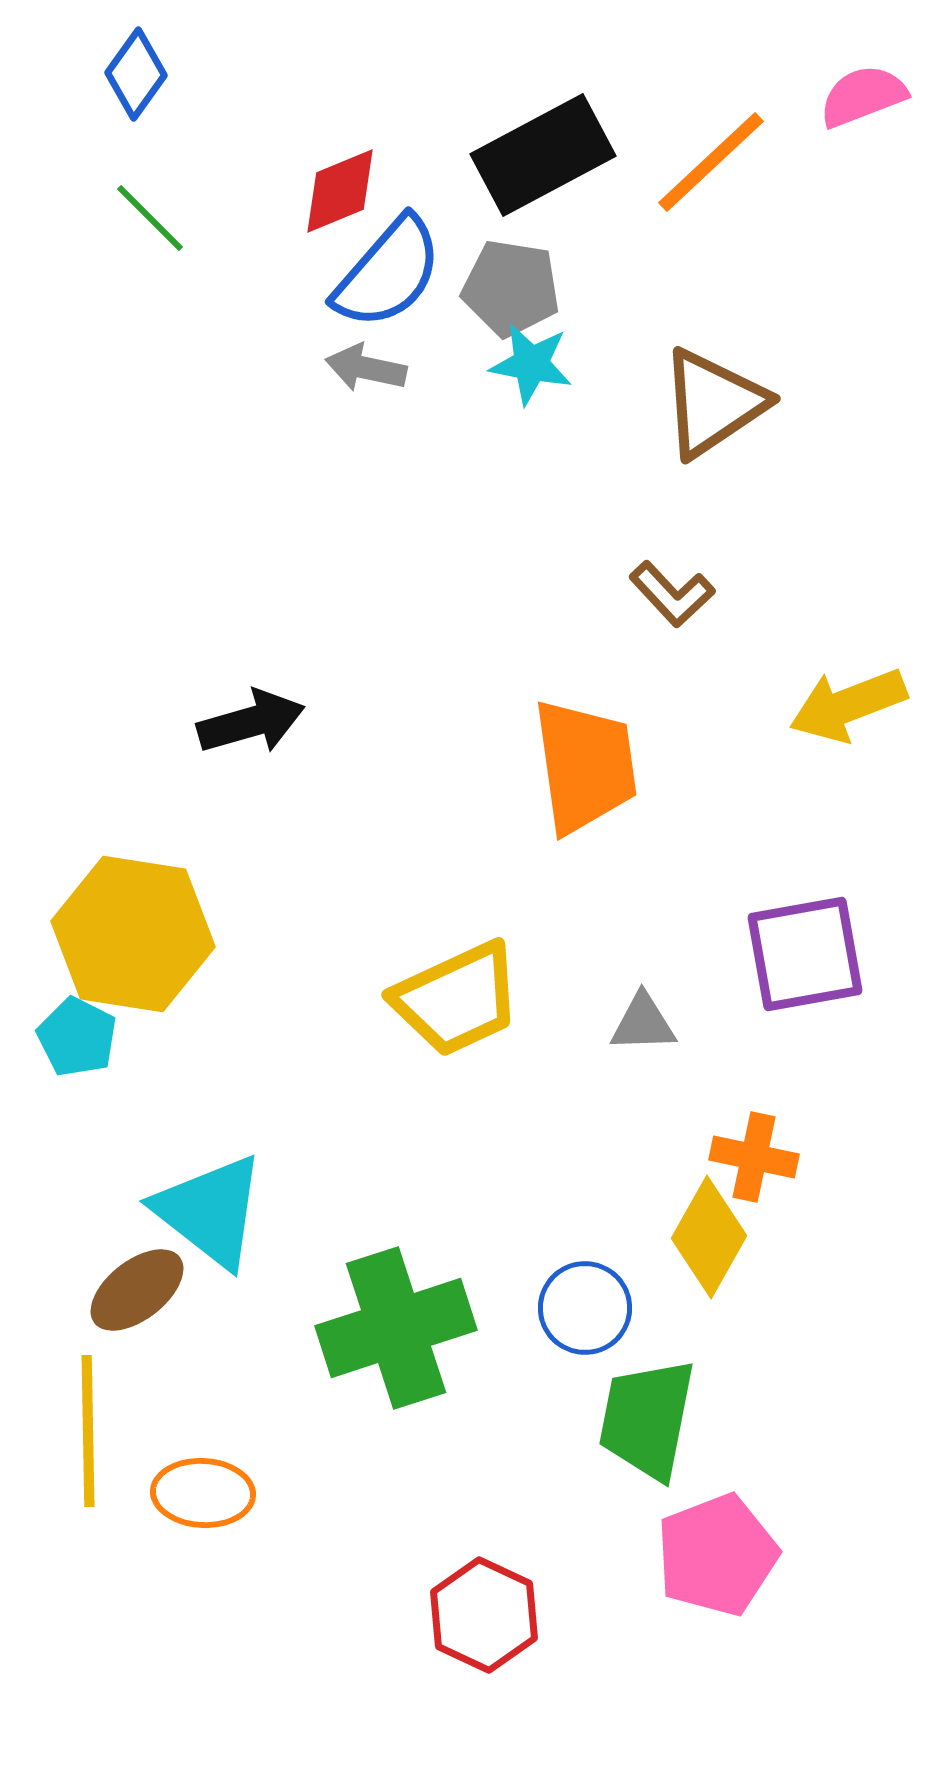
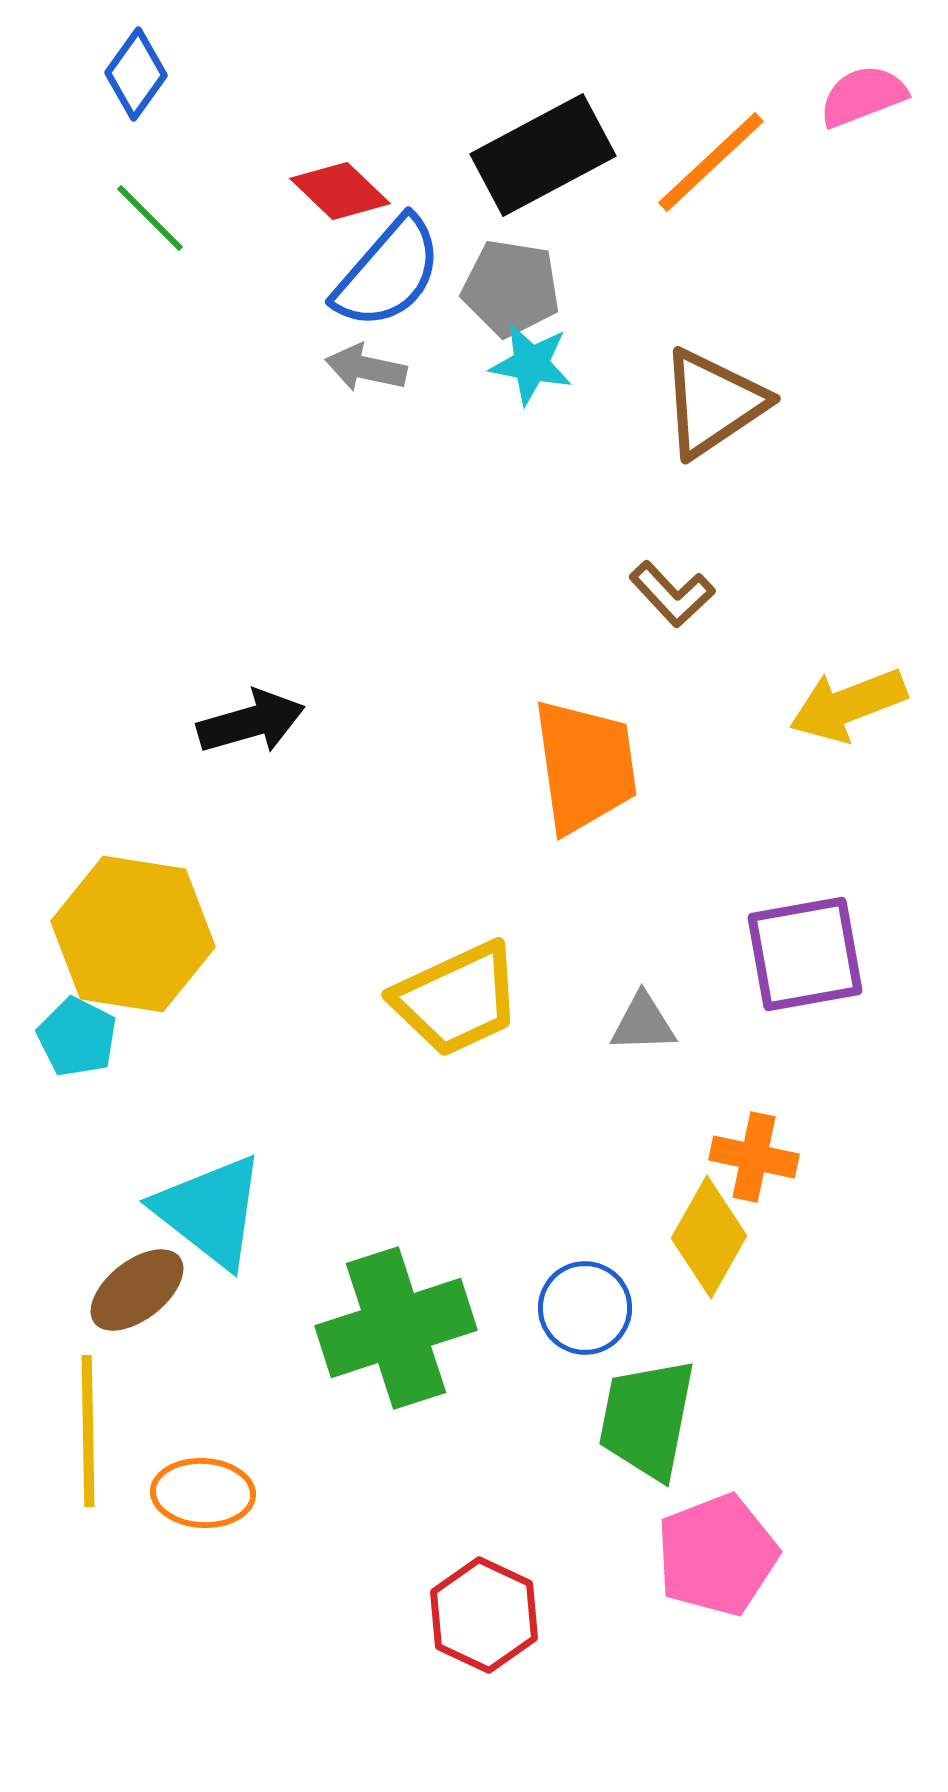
red diamond: rotated 66 degrees clockwise
